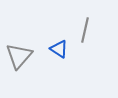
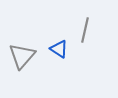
gray triangle: moved 3 px right
